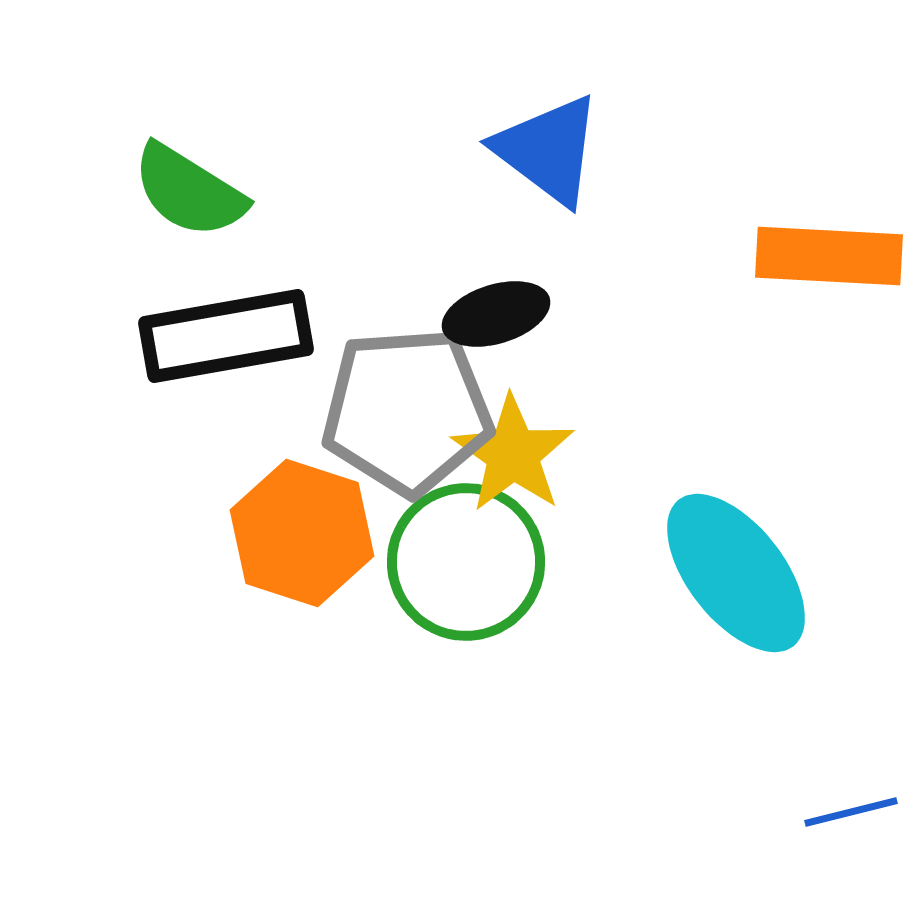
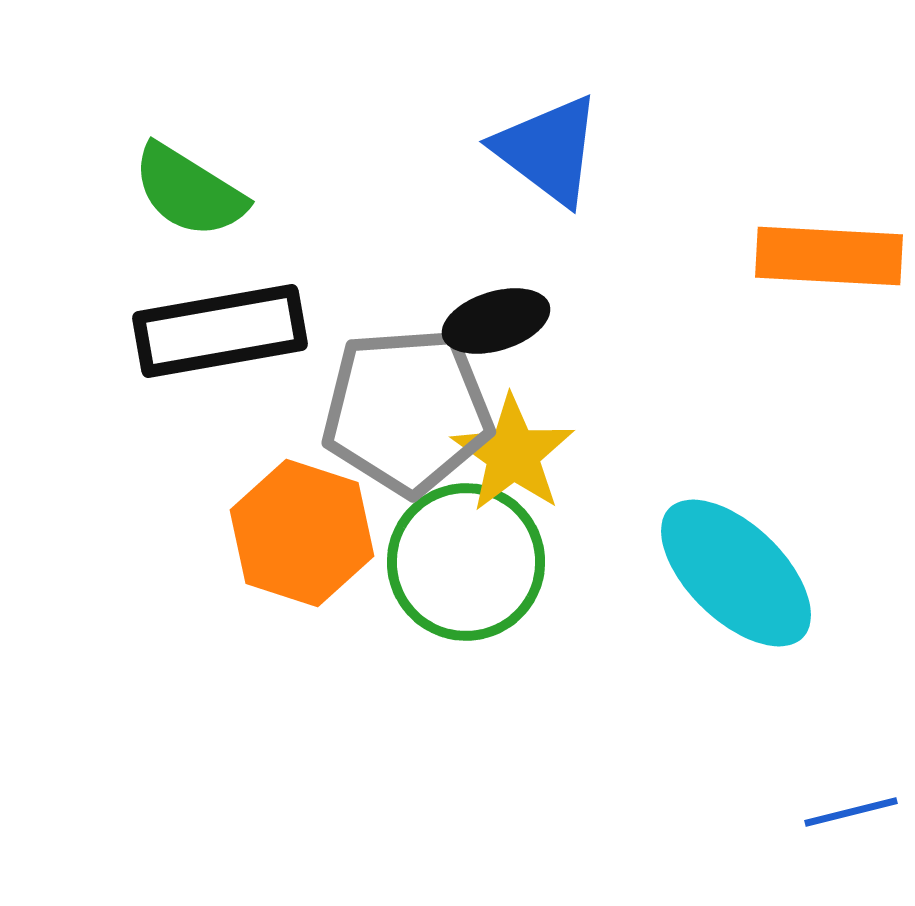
black ellipse: moved 7 px down
black rectangle: moved 6 px left, 5 px up
cyan ellipse: rotated 8 degrees counterclockwise
